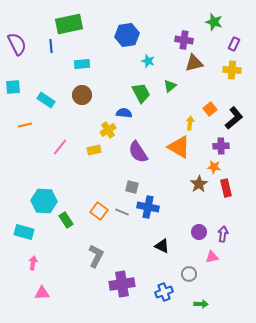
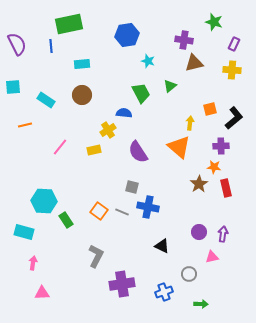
orange square at (210, 109): rotated 24 degrees clockwise
orange triangle at (179, 147): rotated 10 degrees clockwise
